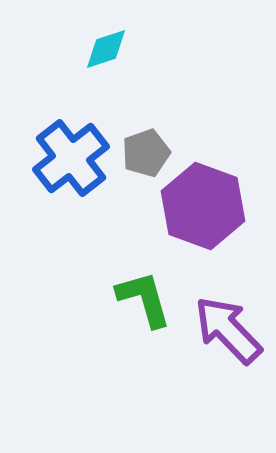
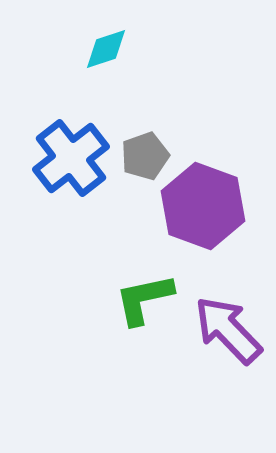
gray pentagon: moved 1 px left, 3 px down
green L-shape: rotated 86 degrees counterclockwise
